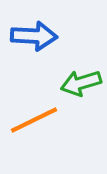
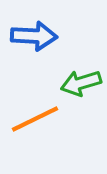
orange line: moved 1 px right, 1 px up
